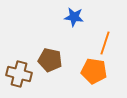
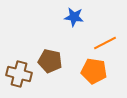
orange line: rotated 45 degrees clockwise
brown pentagon: moved 1 px down
